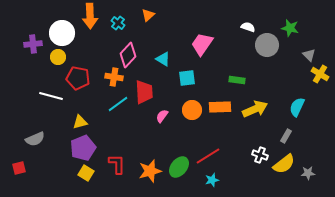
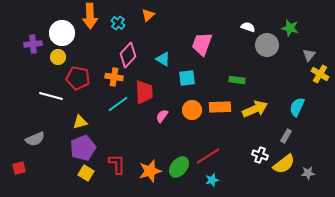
pink trapezoid: rotated 15 degrees counterclockwise
gray triangle: rotated 24 degrees clockwise
